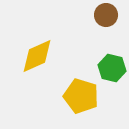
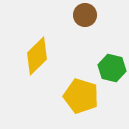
brown circle: moved 21 px left
yellow diamond: rotated 21 degrees counterclockwise
